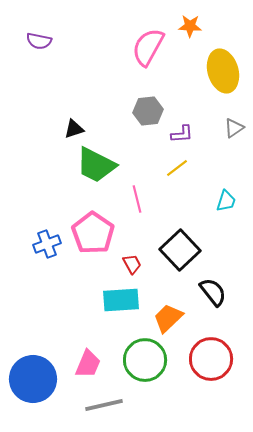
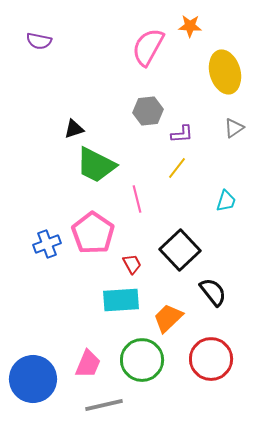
yellow ellipse: moved 2 px right, 1 px down
yellow line: rotated 15 degrees counterclockwise
green circle: moved 3 px left
